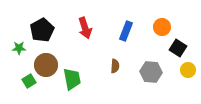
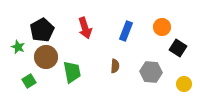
green star: moved 1 px left, 1 px up; rotated 24 degrees clockwise
brown circle: moved 8 px up
yellow circle: moved 4 px left, 14 px down
green trapezoid: moved 7 px up
